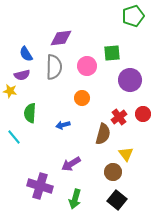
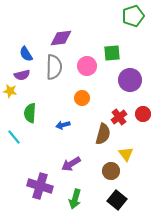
brown circle: moved 2 px left, 1 px up
